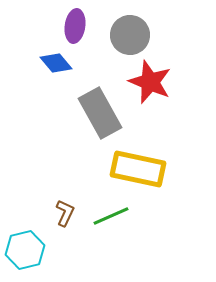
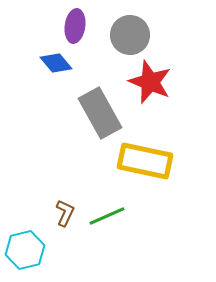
yellow rectangle: moved 7 px right, 8 px up
green line: moved 4 px left
